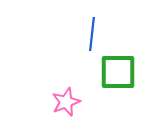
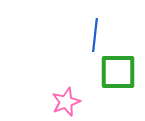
blue line: moved 3 px right, 1 px down
